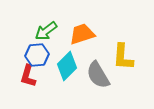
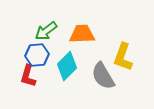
orange trapezoid: rotated 16 degrees clockwise
yellow L-shape: rotated 16 degrees clockwise
gray semicircle: moved 5 px right, 1 px down
